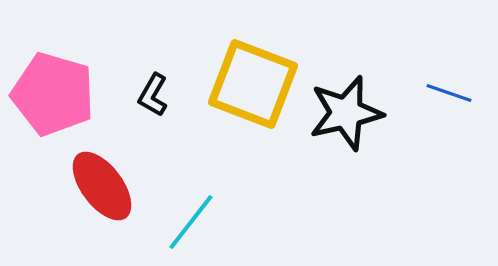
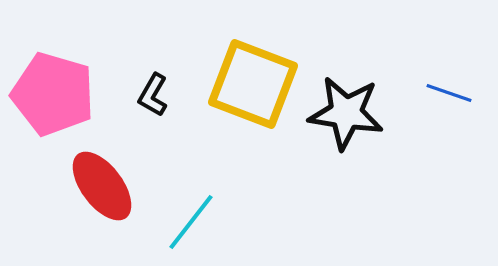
black star: rotated 22 degrees clockwise
